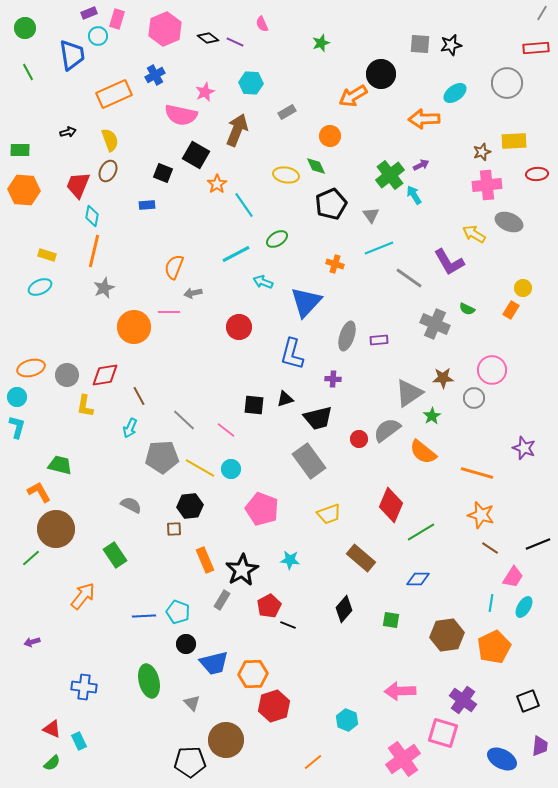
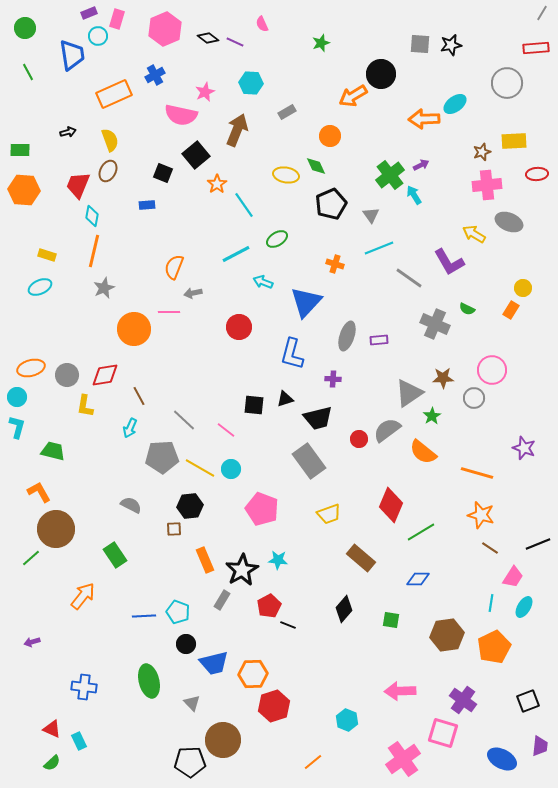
cyan ellipse at (455, 93): moved 11 px down
black square at (196, 155): rotated 20 degrees clockwise
orange circle at (134, 327): moved 2 px down
green trapezoid at (60, 465): moved 7 px left, 14 px up
cyan star at (290, 560): moved 12 px left
brown circle at (226, 740): moved 3 px left
